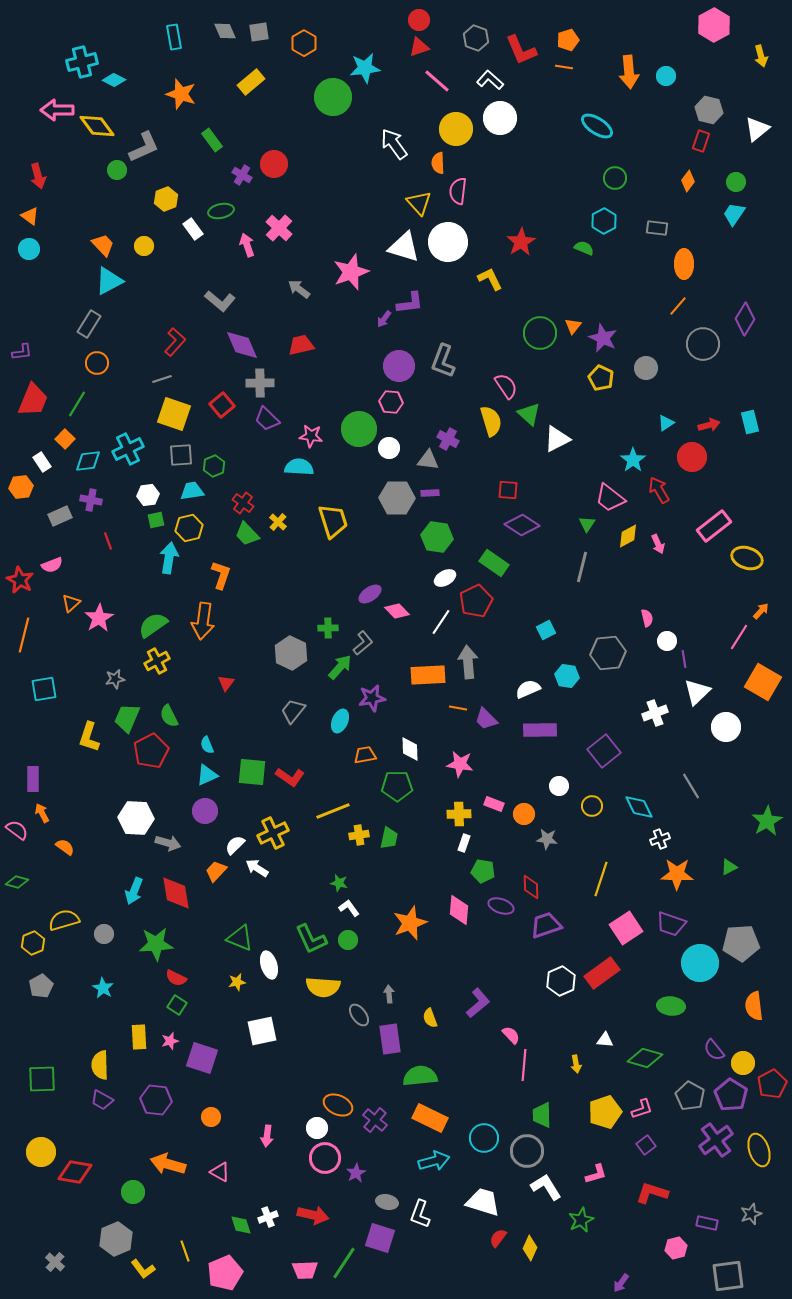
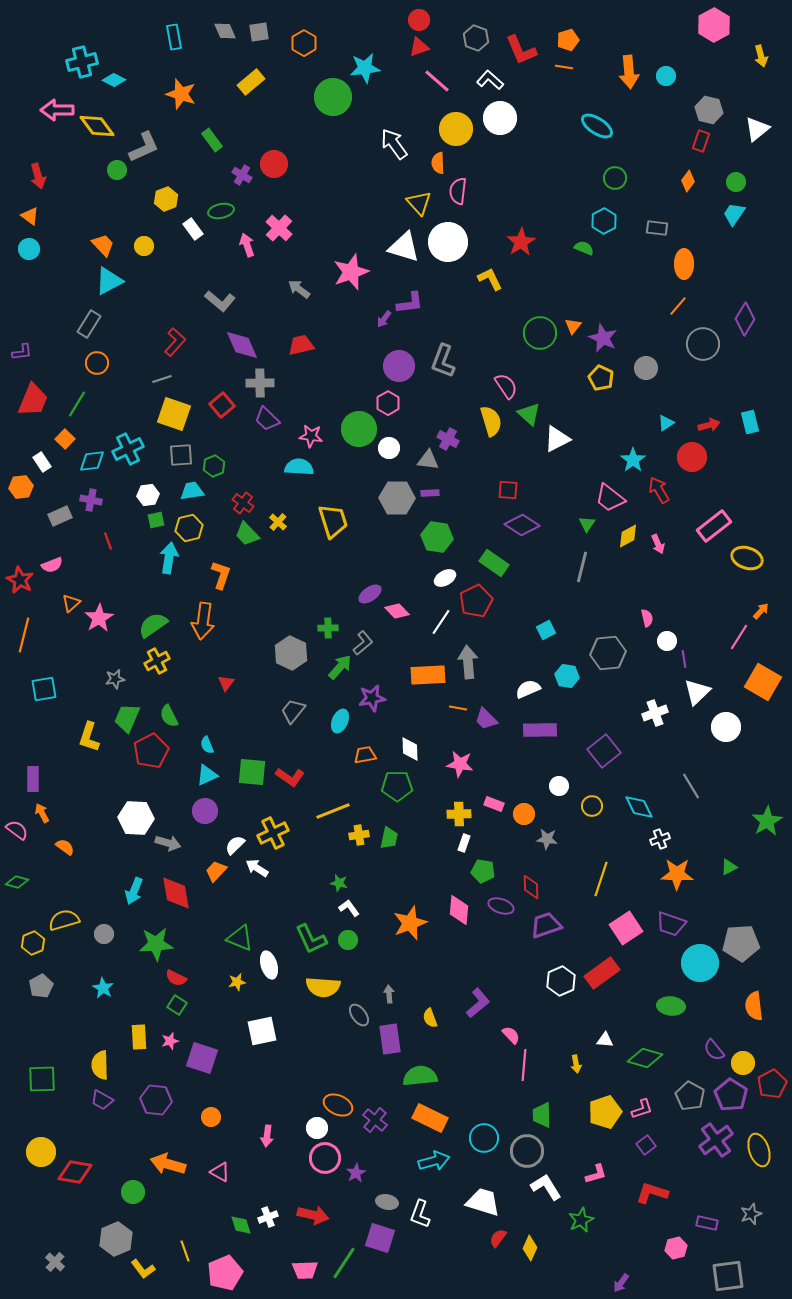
pink hexagon at (391, 402): moved 3 px left, 1 px down; rotated 25 degrees clockwise
cyan diamond at (88, 461): moved 4 px right
